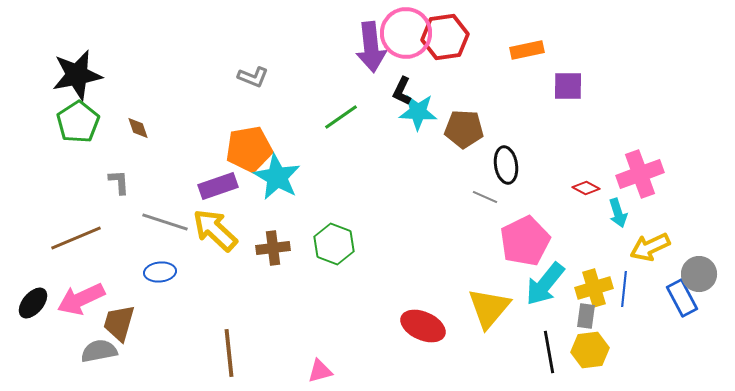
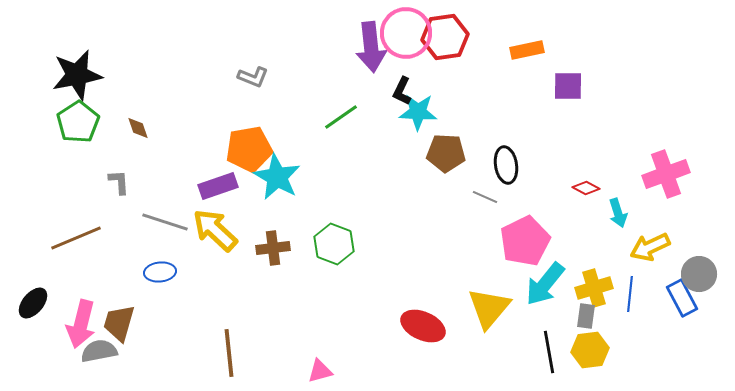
brown pentagon at (464, 129): moved 18 px left, 24 px down
pink cross at (640, 174): moved 26 px right
blue line at (624, 289): moved 6 px right, 5 px down
pink arrow at (81, 299): moved 25 px down; rotated 51 degrees counterclockwise
